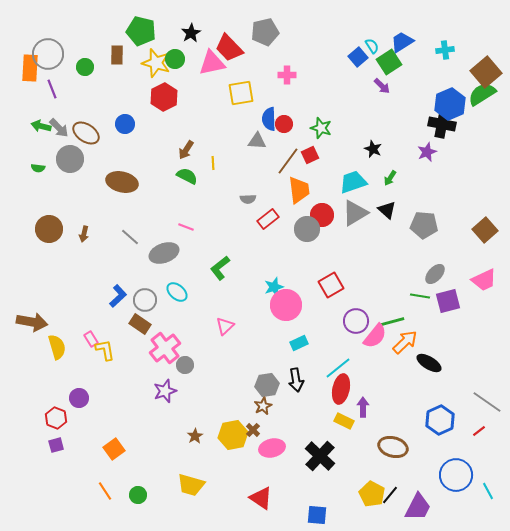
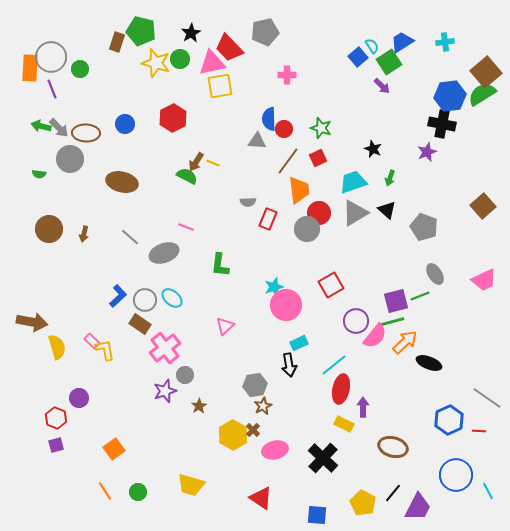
cyan cross at (445, 50): moved 8 px up
gray circle at (48, 54): moved 3 px right, 3 px down
brown rectangle at (117, 55): moved 13 px up; rotated 18 degrees clockwise
green circle at (175, 59): moved 5 px right
green circle at (85, 67): moved 5 px left, 2 px down
yellow square at (241, 93): moved 21 px left, 7 px up
red hexagon at (164, 97): moved 9 px right, 21 px down
blue hexagon at (450, 104): moved 8 px up; rotated 16 degrees clockwise
red circle at (284, 124): moved 5 px down
brown ellipse at (86, 133): rotated 32 degrees counterclockwise
brown arrow at (186, 150): moved 10 px right, 12 px down
red square at (310, 155): moved 8 px right, 3 px down
yellow line at (213, 163): rotated 64 degrees counterclockwise
green semicircle at (38, 168): moved 1 px right, 6 px down
green arrow at (390, 178): rotated 14 degrees counterclockwise
gray semicircle at (248, 199): moved 3 px down
red circle at (322, 215): moved 3 px left, 2 px up
red rectangle at (268, 219): rotated 30 degrees counterclockwise
gray pentagon at (424, 225): moved 2 px down; rotated 16 degrees clockwise
brown square at (485, 230): moved 2 px left, 24 px up
green L-shape at (220, 268): moved 3 px up; rotated 45 degrees counterclockwise
gray ellipse at (435, 274): rotated 75 degrees counterclockwise
cyan ellipse at (177, 292): moved 5 px left, 6 px down
green line at (420, 296): rotated 30 degrees counterclockwise
purple square at (448, 301): moved 52 px left
pink rectangle at (91, 339): moved 1 px right, 2 px down; rotated 14 degrees counterclockwise
black ellipse at (429, 363): rotated 10 degrees counterclockwise
gray circle at (185, 365): moved 10 px down
cyan line at (338, 368): moved 4 px left, 3 px up
black arrow at (296, 380): moved 7 px left, 15 px up
gray hexagon at (267, 385): moved 12 px left
gray line at (487, 402): moved 4 px up
blue hexagon at (440, 420): moved 9 px right
yellow rectangle at (344, 421): moved 3 px down
red line at (479, 431): rotated 40 degrees clockwise
yellow hexagon at (233, 435): rotated 20 degrees counterclockwise
brown star at (195, 436): moved 4 px right, 30 px up
pink ellipse at (272, 448): moved 3 px right, 2 px down
black cross at (320, 456): moved 3 px right, 2 px down
yellow pentagon at (372, 494): moved 9 px left, 9 px down
green circle at (138, 495): moved 3 px up
black line at (390, 495): moved 3 px right, 2 px up
